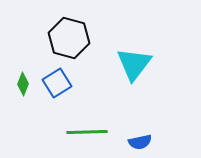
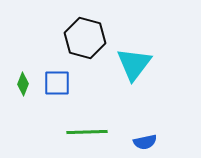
black hexagon: moved 16 px right
blue square: rotated 32 degrees clockwise
blue semicircle: moved 5 px right
